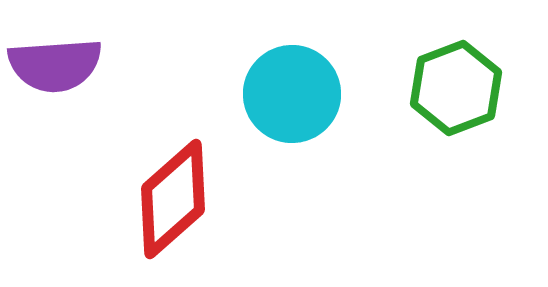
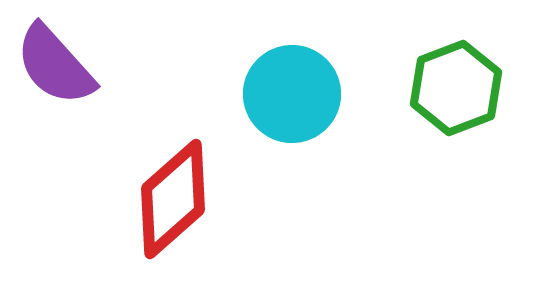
purple semicircle: rotated 52 degrees clockwise
